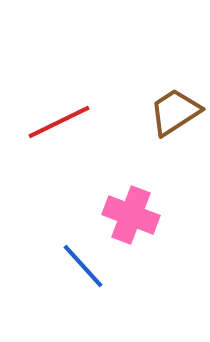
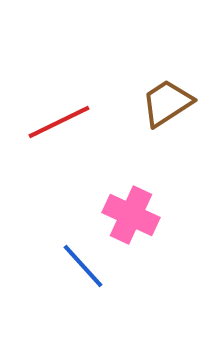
brown trapezoid: moved 8 px left, 9 px up
pink cross: rotated 4 degrees clockwise
